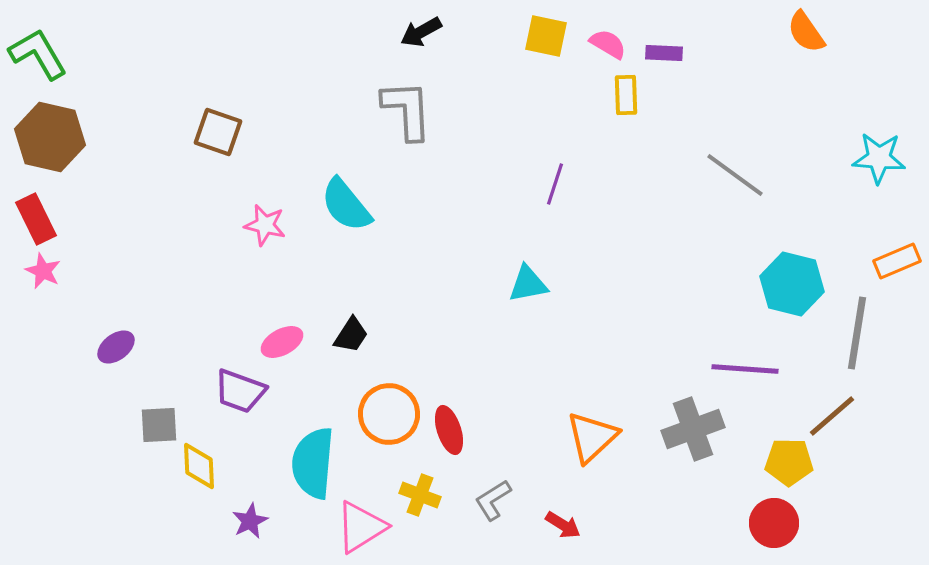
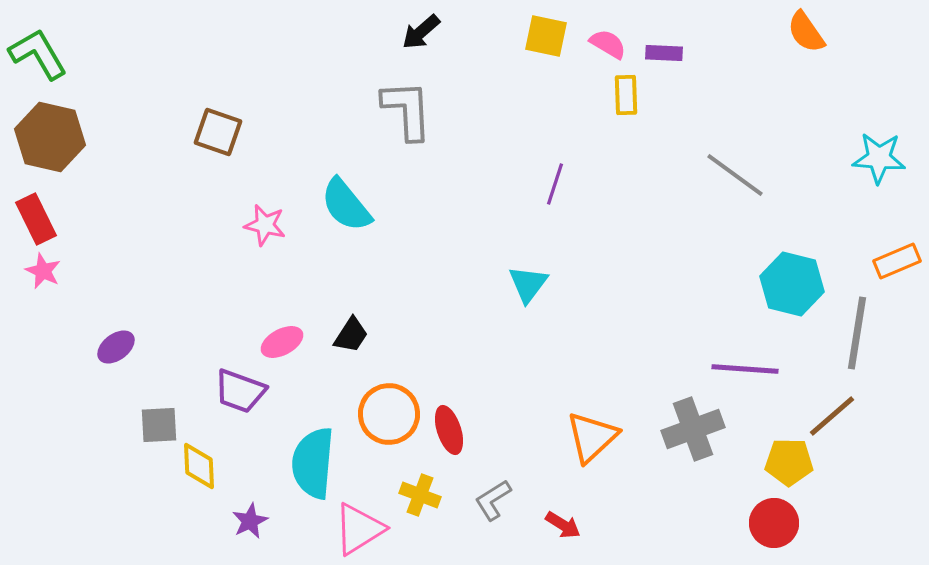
black arrow at (421, 32): rotated 12 degrees counterclockwise
cyan triangle at (528, 284): rotated 42 degrees counterclockwise
pink triangle at (361, 527): moved 2 px left, 2 px down
